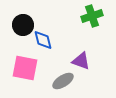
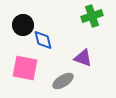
purple triangle: moved 2 px right, 3 px up
